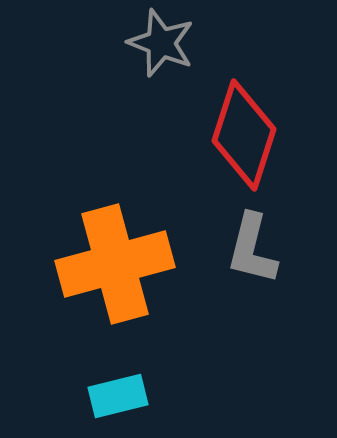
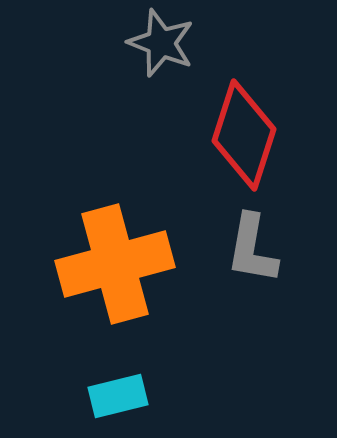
gray L-shape: rotated 4 degrees counterclockwise
